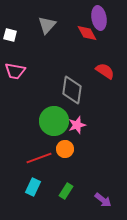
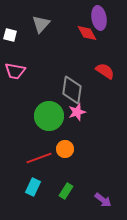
gray triangle: moved 6 px left, 1 px up
green circle: moved 5 px left, 5 px up
pink star: moved 13 px up
